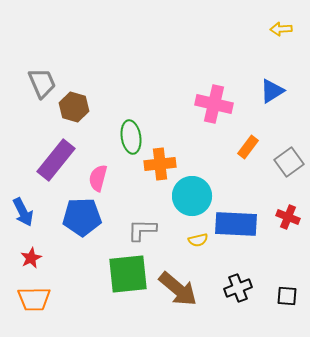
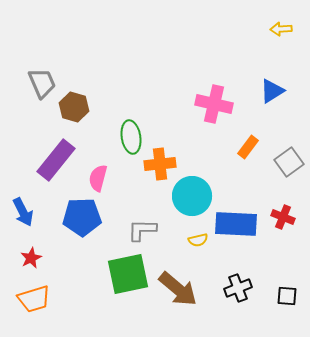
red cross: moved 5 px left
green square: rotated 6 degrees counterclockwise
orange trapezoid: rotated 16 degrees counterclockwise
